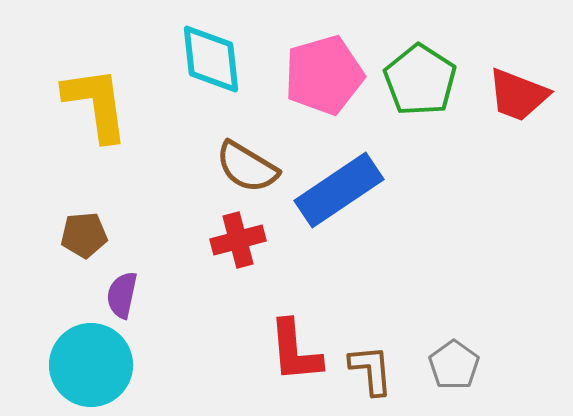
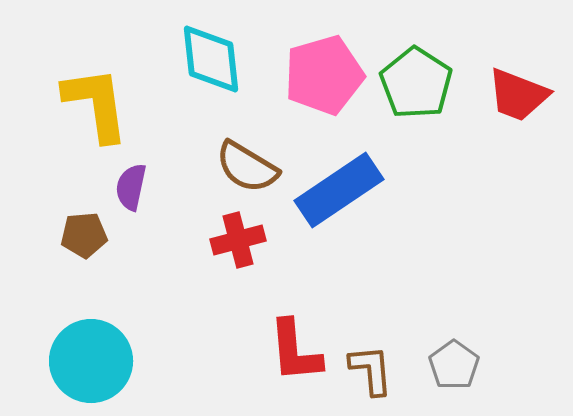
green pentagon: moved 4 px left, 3 px down
purple semicircle: moved 9 px right, 108 px up
cyan circle: moved 4 px up
